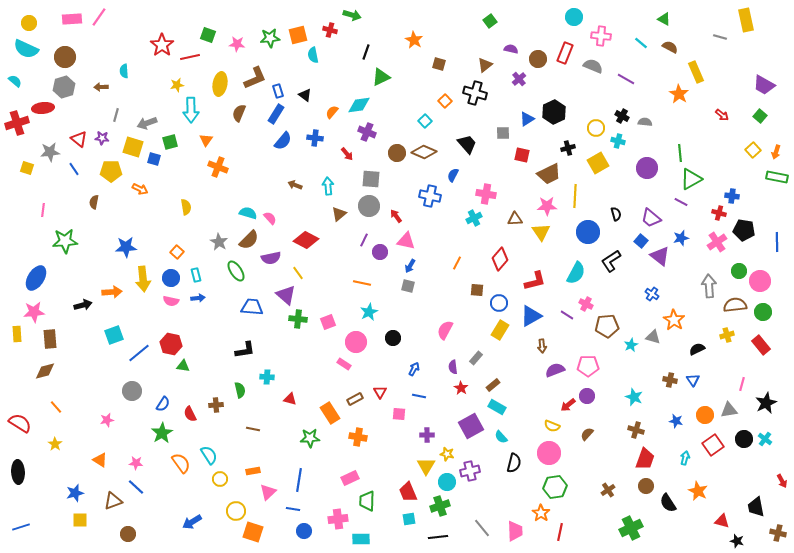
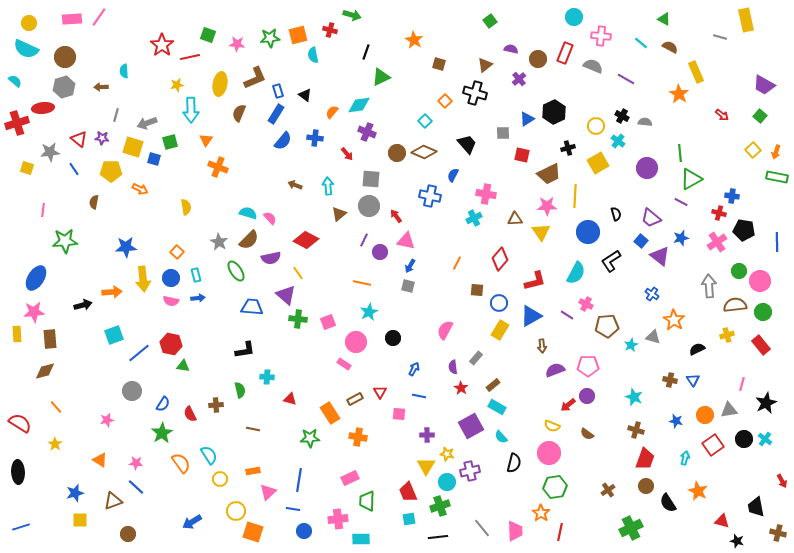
yellow circle at (596, 128): moved 2 px up
cyan cross at (618, 141): rotated 24 degrees clockwise
brown semicircle at (587, 434): rotated 96 degrees counterclockwise
